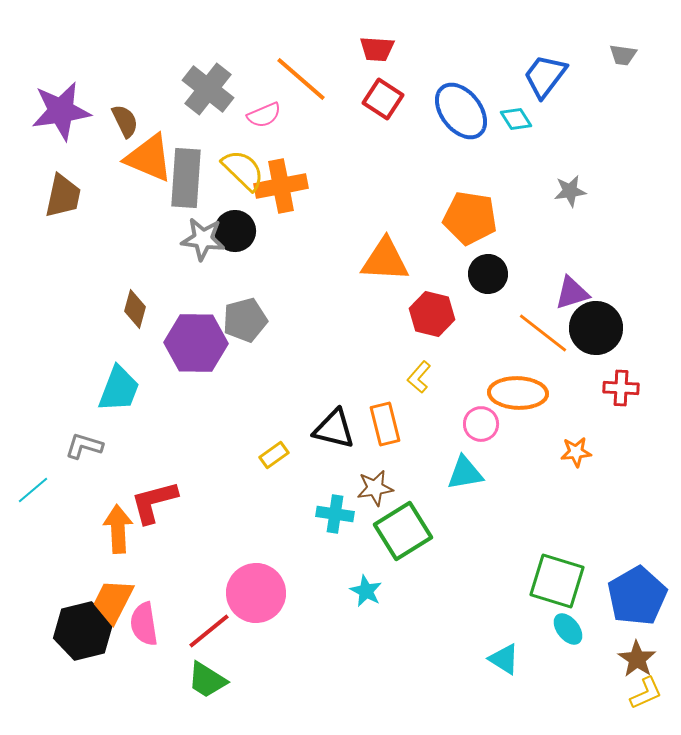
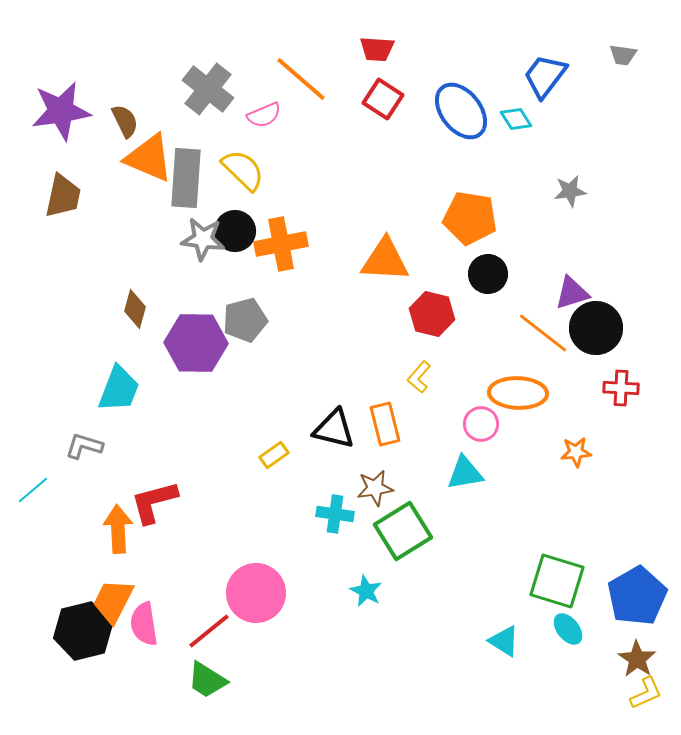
orange cross at (281, 186): moved 58 px down
cyan triangle at (504, 659): moved 18 px up
